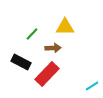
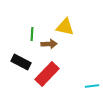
yellow triangle: rotated 12 degrees clockwise
green line: rotated 40 degrees counterclockwise
brown arrow: moved 4 px left, 4 px up
cyan line: rotated 24 degrees clockwise
